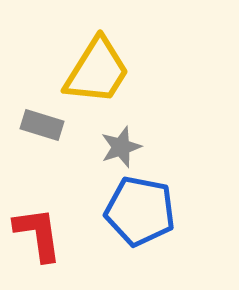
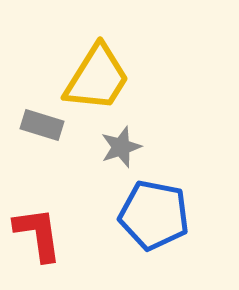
yellow trapezoid: moved 7 px down
blue pentagon: moved 14 px right, 4 px down
